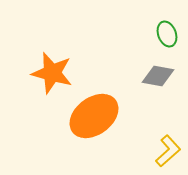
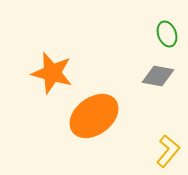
yellow L-shape: rotated 8 degrees counterclockwise
